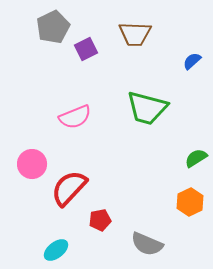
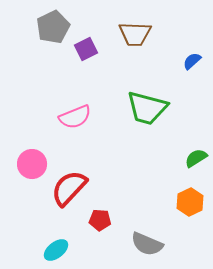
red pentagon: rotated 15 degrees clockwise
